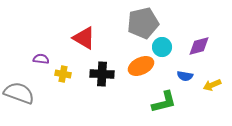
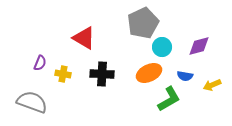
gray pentagon: rotated 12 degrees counterclockwise
purple semicircle: moved 1 px left, 4 px down; rotated 105 degrees clockwise
orange ellipse: moved 8 px right, 7 px down
gray semicircle: moved 13 px right, 9 px down
green L-shape: moved 5 px right, 3 px up; rotated 16 degrees counterclockwise
